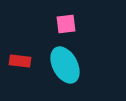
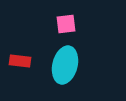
cyan ellipse: rotated 42 degrees clockwise
